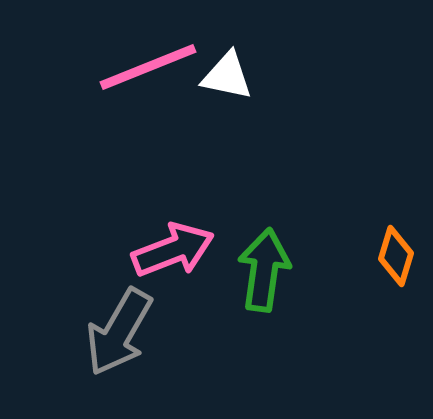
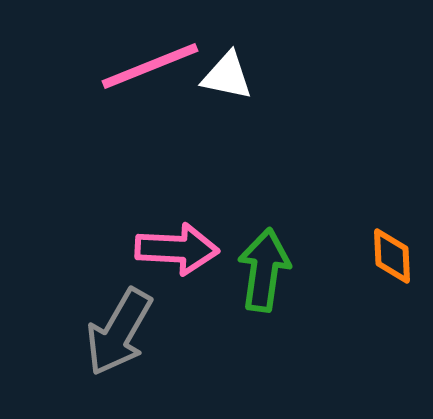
pink line: moved 2 px right, 1 px up
pink arrow: moved 4 px right, 1 px up; rotated 24 degrees clockwise
orange diamond: moved 4 px left; rotated 20 degrees counterclockwise
